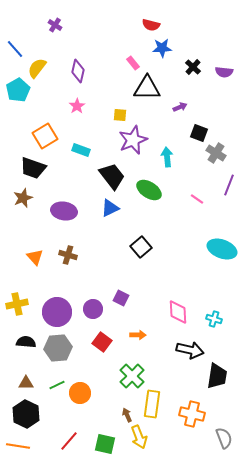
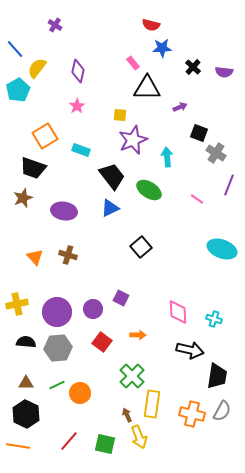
gray semicircle at (224, 438): moved 2 px left, 27 px up; rotated 50 degrees clockwise
